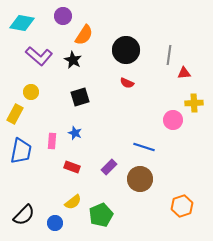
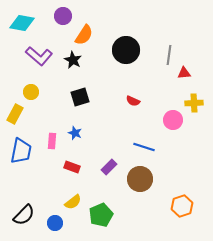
red semicircle: moved 6 px right, 18 px down
